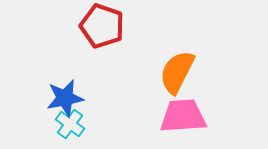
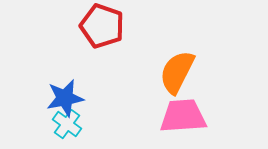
cyan cross: moved 3 px left
